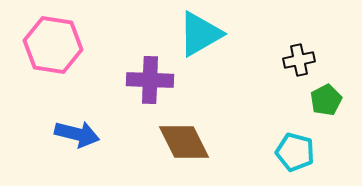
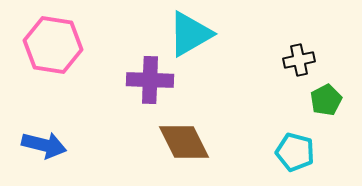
cyan triangle: moved 10 px left
blue arrow: moved 33 px left, 11 px down
